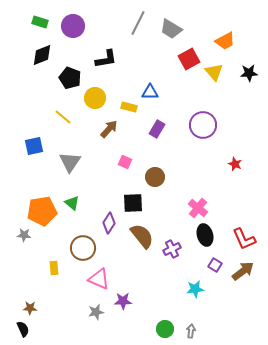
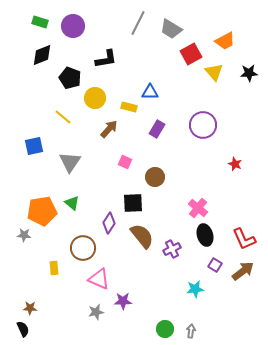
red square at (189, 59): moved 2 px right, 5 px up
